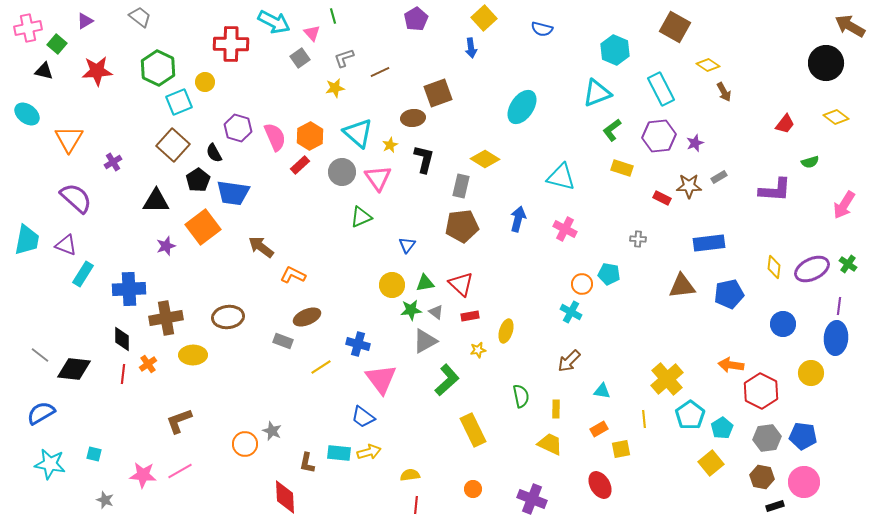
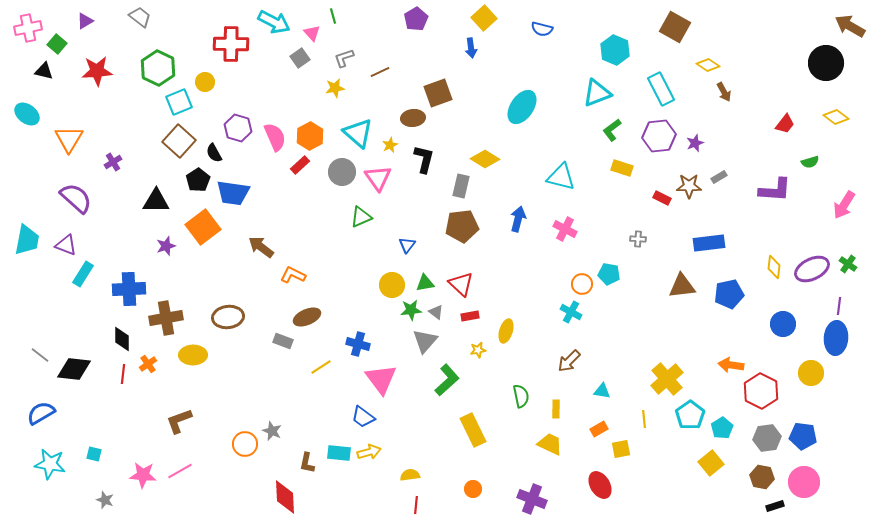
brown square at (173, 145): moved 6 px right, 4 px up
gray triangle at (425, 341): rotated 20 degrees counterclockwise
